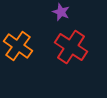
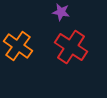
purple star: rotated 12 degrees counterclockwise
